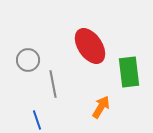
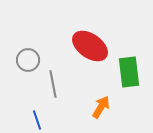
red ellipse: rotated 21 degrees counterclockwise
